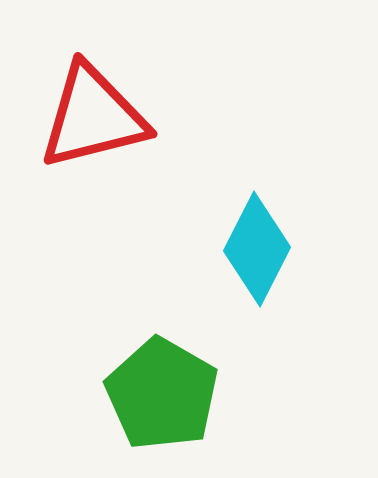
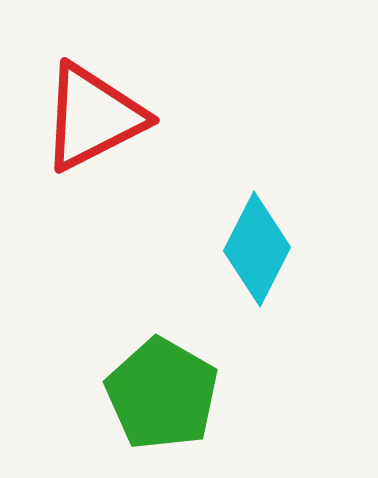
red triangle: rotated 13 degrees counterclockwise
